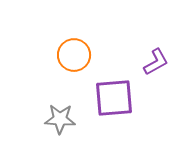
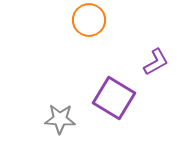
orange circle: moved 15 px right, 35 px up
purple square: rotated 36 degrees clockwise
